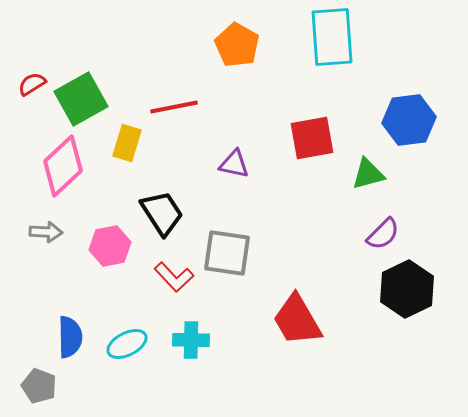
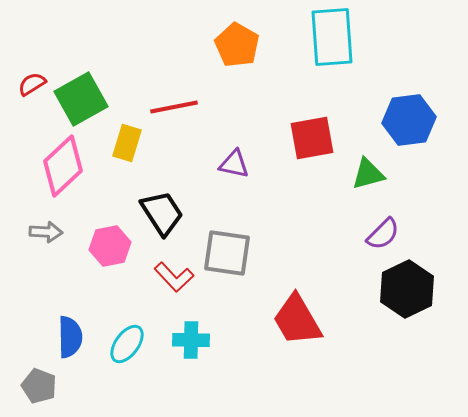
cyan ellipse: rotated 27 degrees counterclockwise
